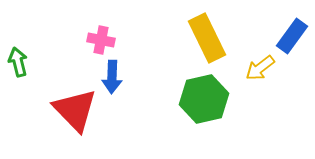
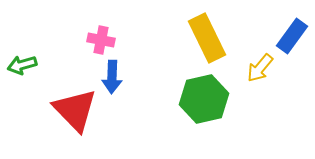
green arrow: moved 4 px right, 3 px down; rotated 92 degrees counterclockwise
yellow arrow: rotated 12 degrees counterclockwise
